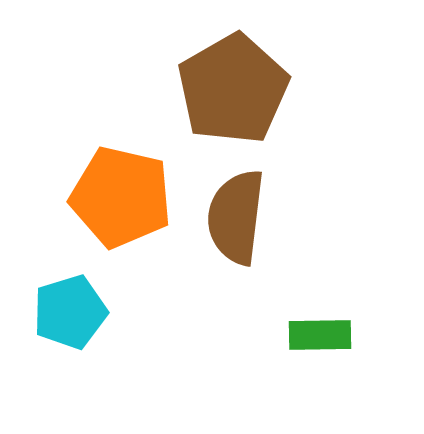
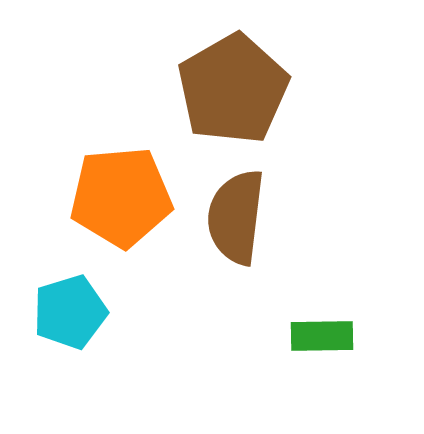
orange pentagon: rotated 18 degrees counterclockwise
green rectangle: moved 2 px right, 1 px down
